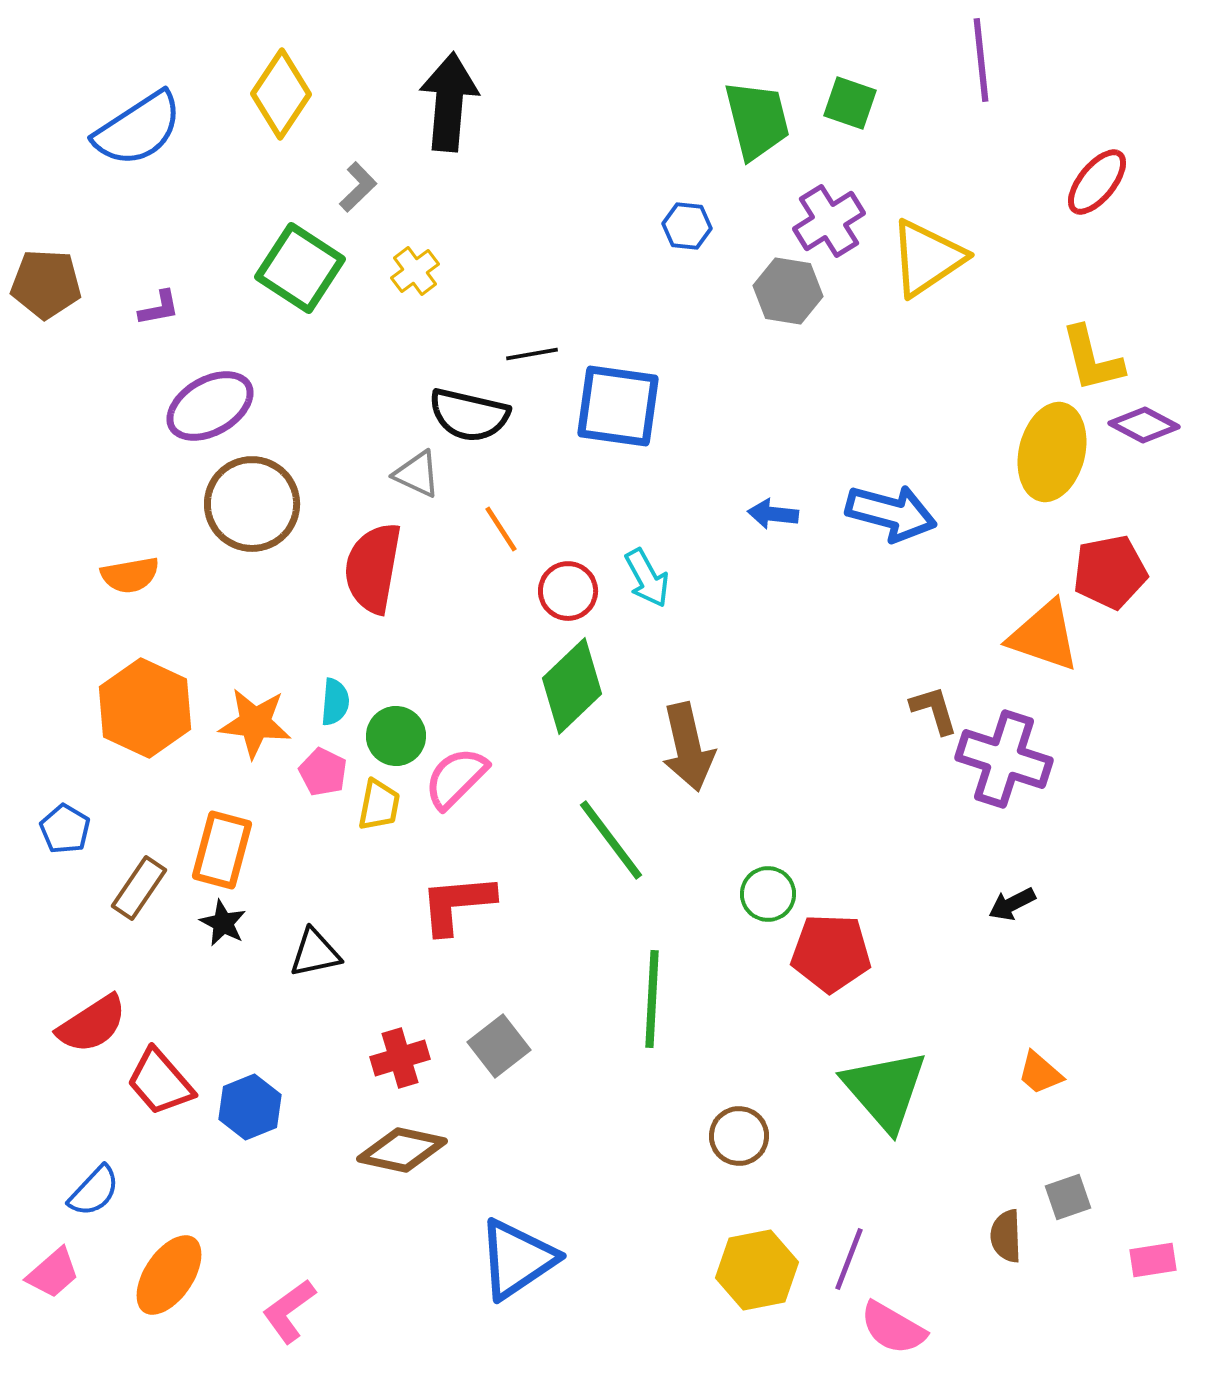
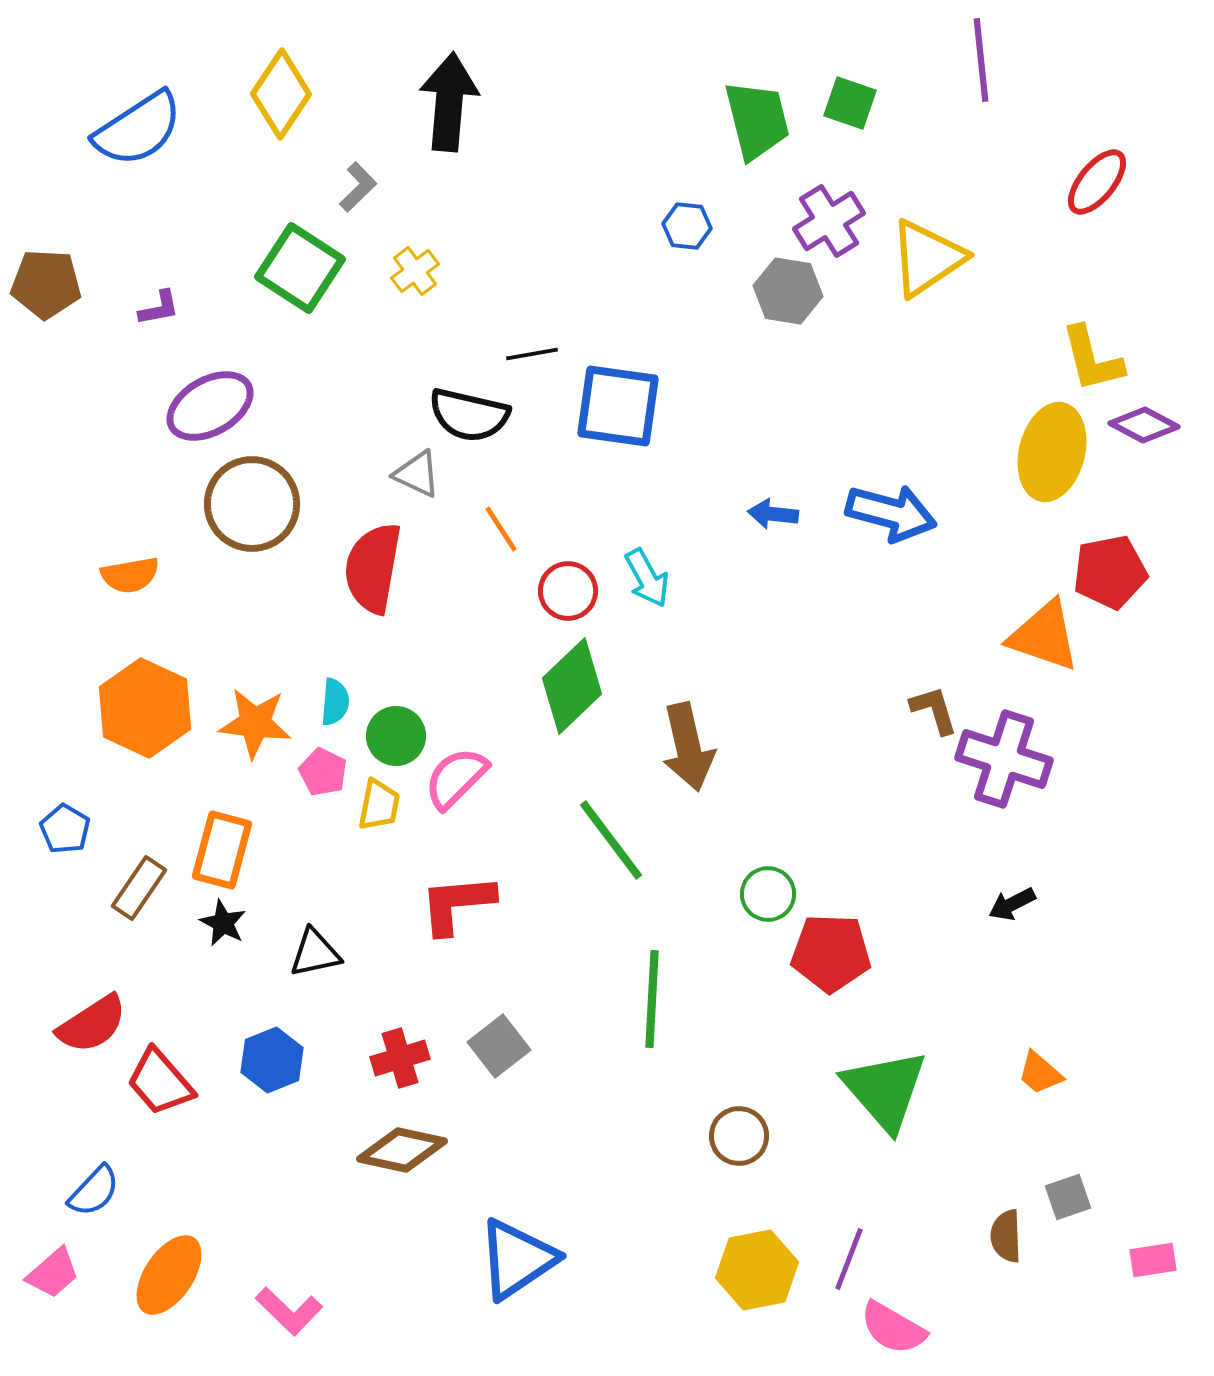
blue hexagon at (250, 1107): moved 22 px right, 47 px up
pink L-shape at (289, 1311): rotated 100 degrees counterclockwise
